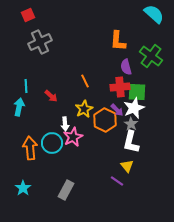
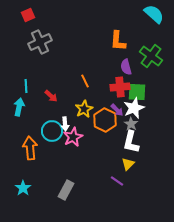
cyan circle: moved 12 px up
yellow triangle: moved 1 px right, 2 px up; rotated 24 degrees clockwise
